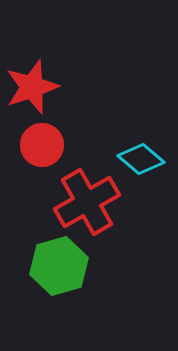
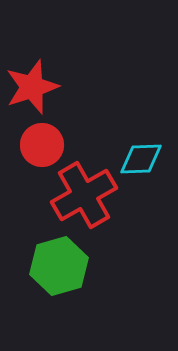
cyan diamond: rotated 42 degrees counterclockwise
red cross: moved 3 px left, 7 px up
